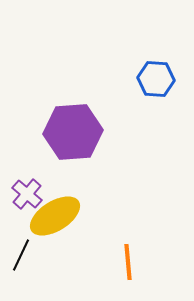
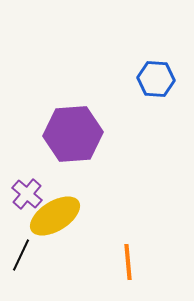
purple hexagon: moved 2 px down
